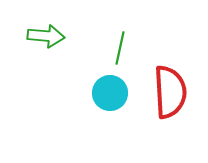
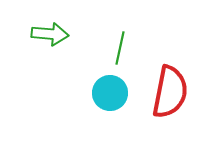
green arrow: moved 4 px right, 2 px up
red semicircle: rotated 14 degrees clockwise
